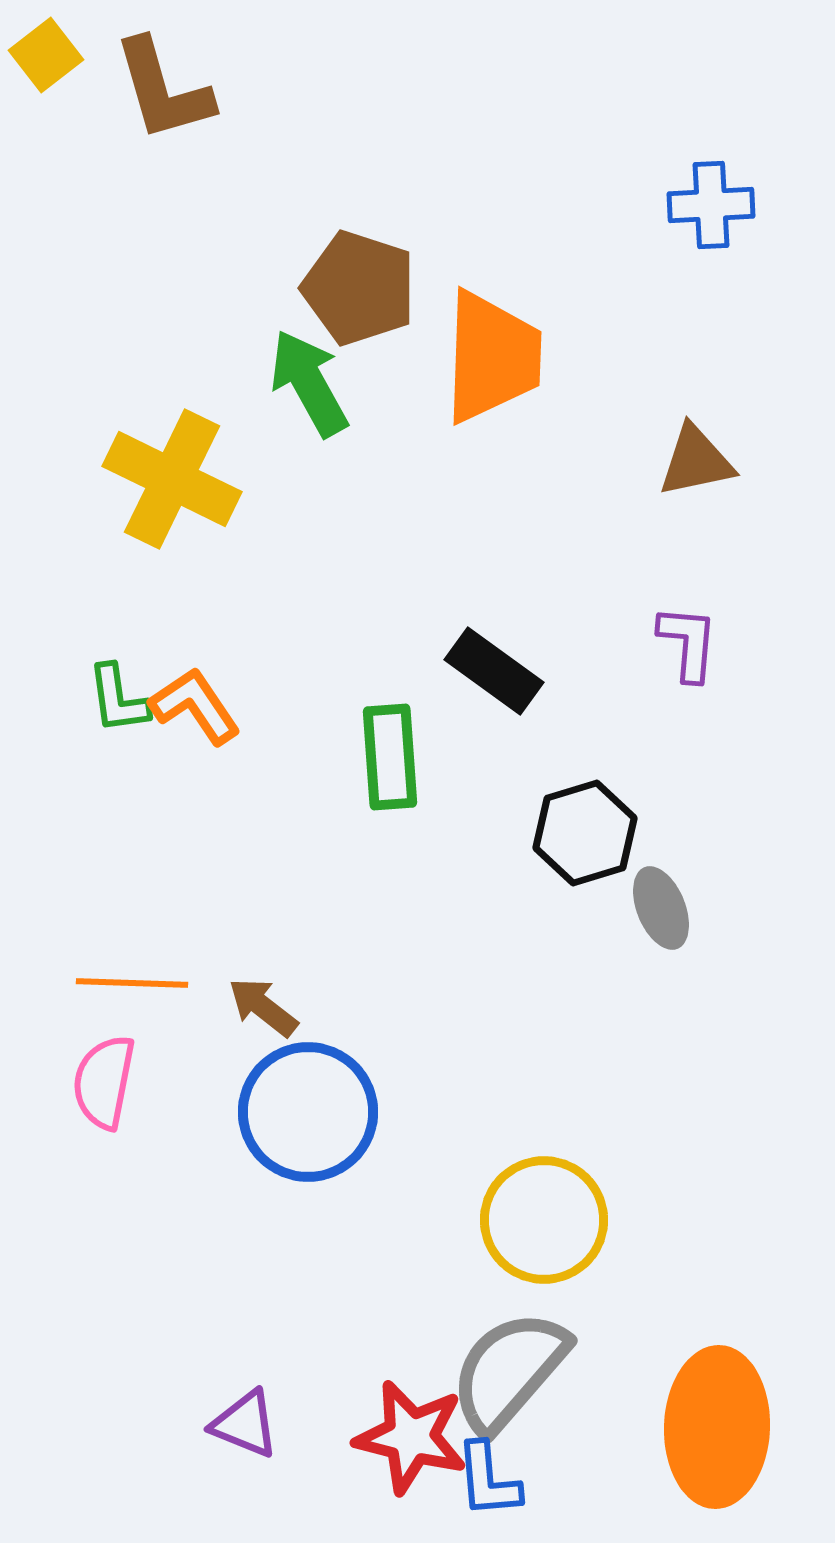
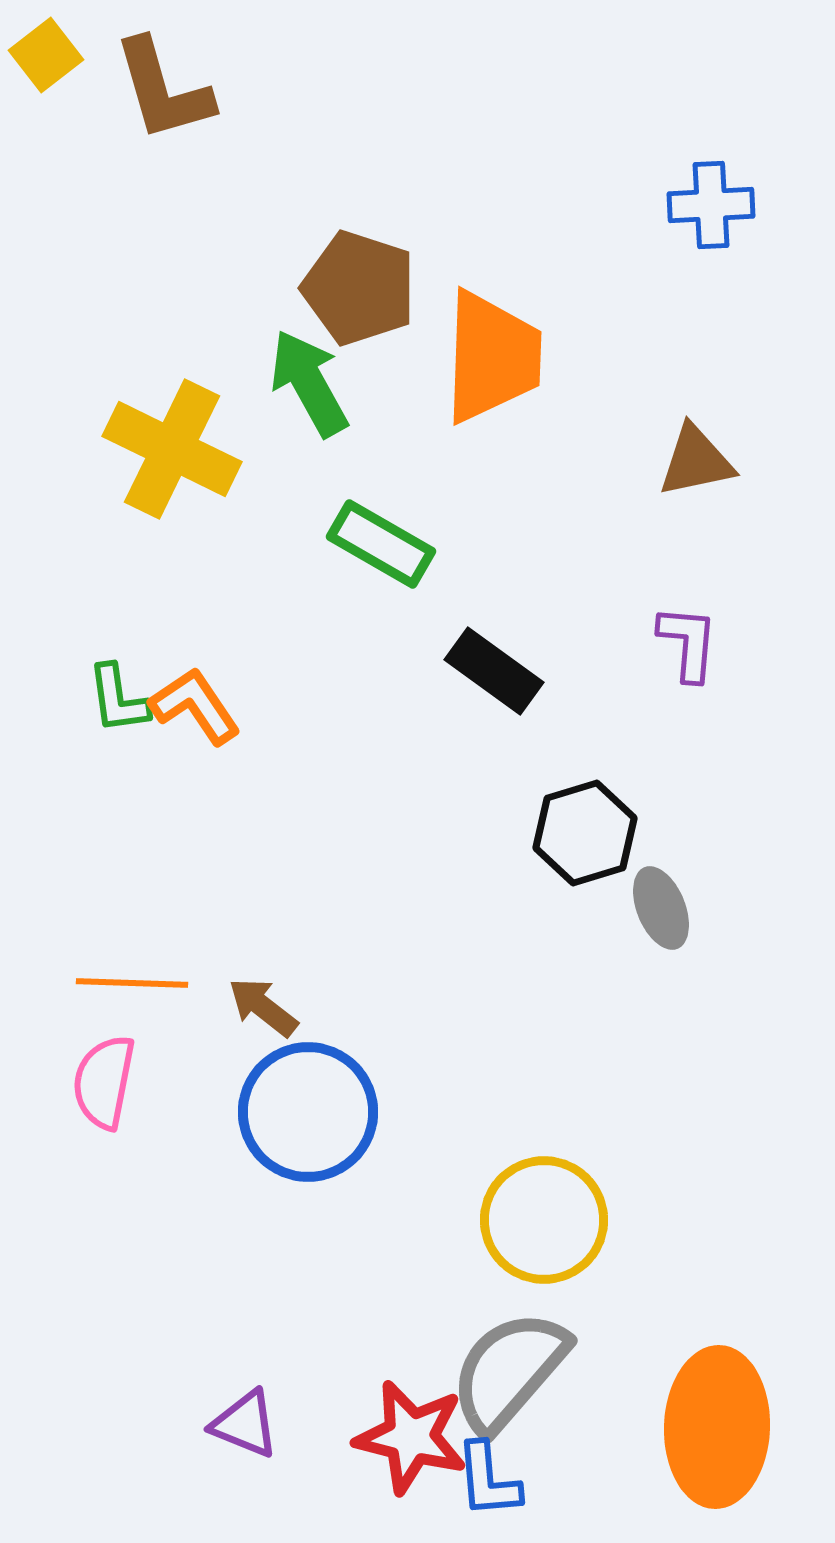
yellow cross: moved 30 px up
green rectangle: moved 9 px left, 213 px up; rotated 56 degrees counterclockwise
